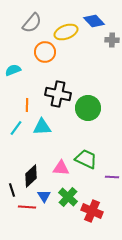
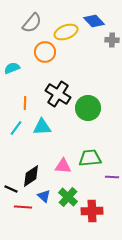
cyan semicircle: moved 1 px left, 2 px up
black cross: rotated 20 degrees clockwise
orange line: moved 2 px left, 2 px up
green trapezoid: moved 4 px right, 1 px up; rotated 30 degrees counterclockwise
pink triangle: moved 2 px right, 2 px up
black diamond: rotated 10 degrees clockwise
black line: moved 1 px left, 1 px up; rotated 48 degrees counterclockwise
blue triangle: rotated 16 degrees counterclockwise
red line: moved 4 px left
red cross: rotated 25 degrees counterclockwise
